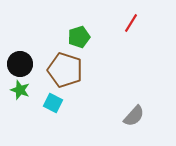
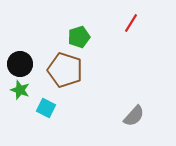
cyan square: moved 7 px left, 5 px down
